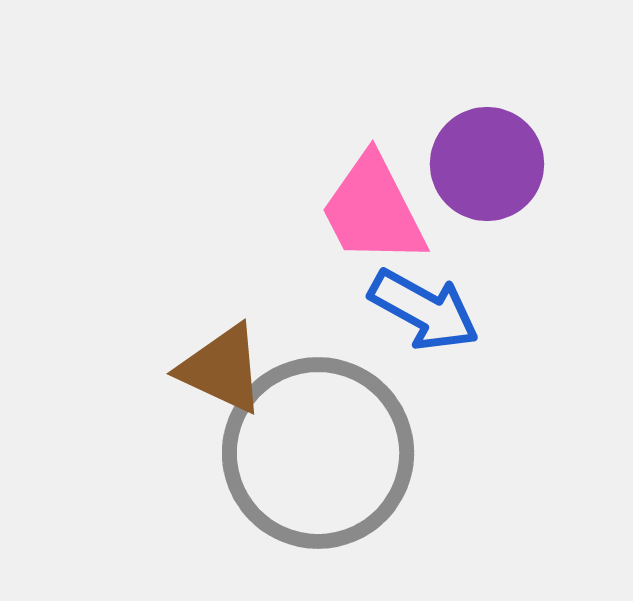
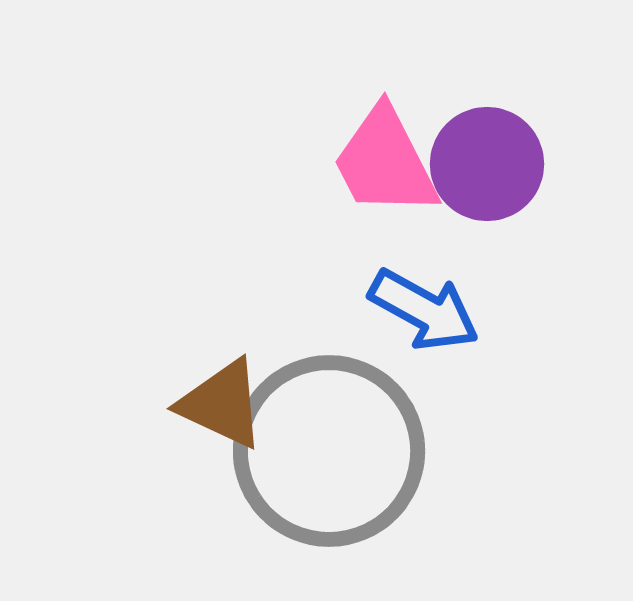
pink trapezoid: moved 12 px right, 48 px up
brown triangle: moved 35 px down
gray circle: moved 11 px right, 2 px up
